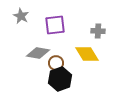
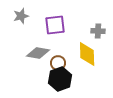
gray star: rotated 28 degrees clockwise
yellow diamond: rotated 30 degrees clockwise
brown circle: moved 2 px right
